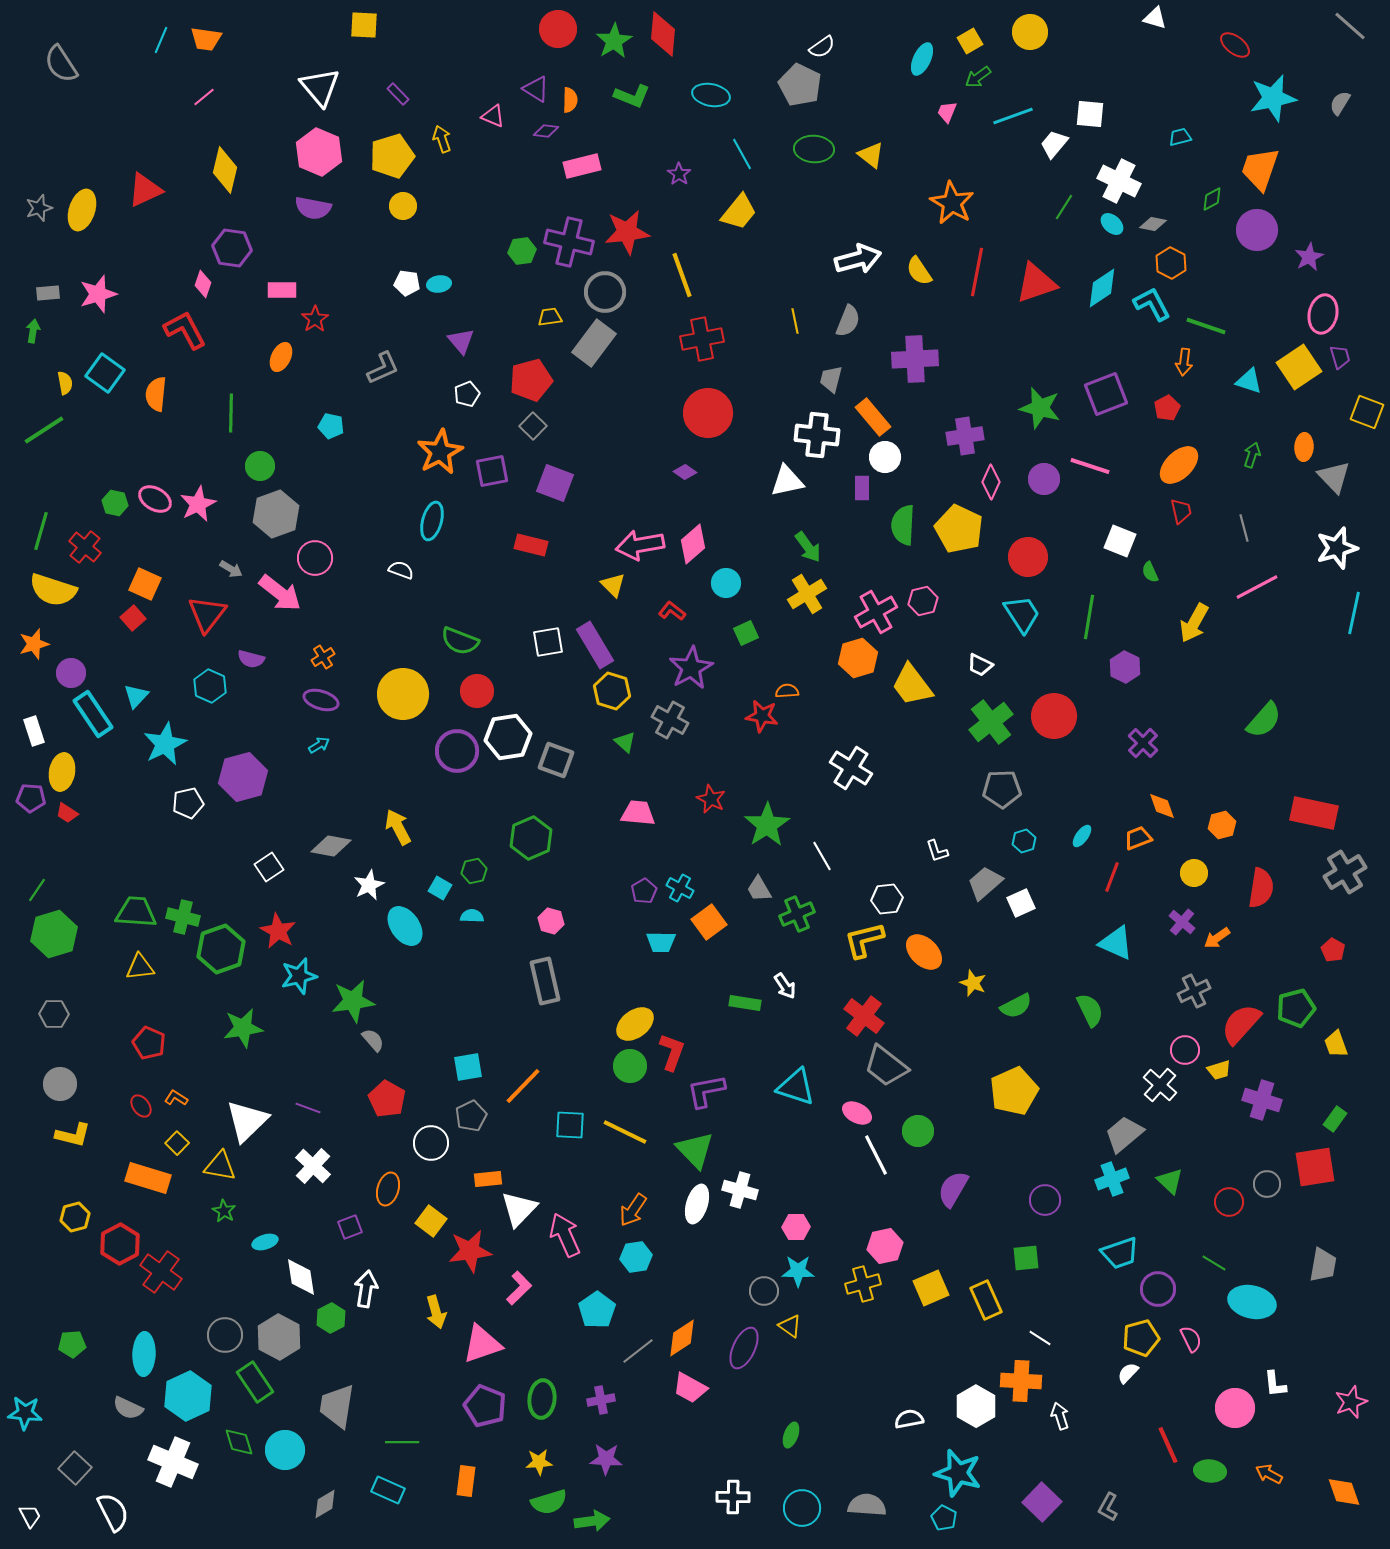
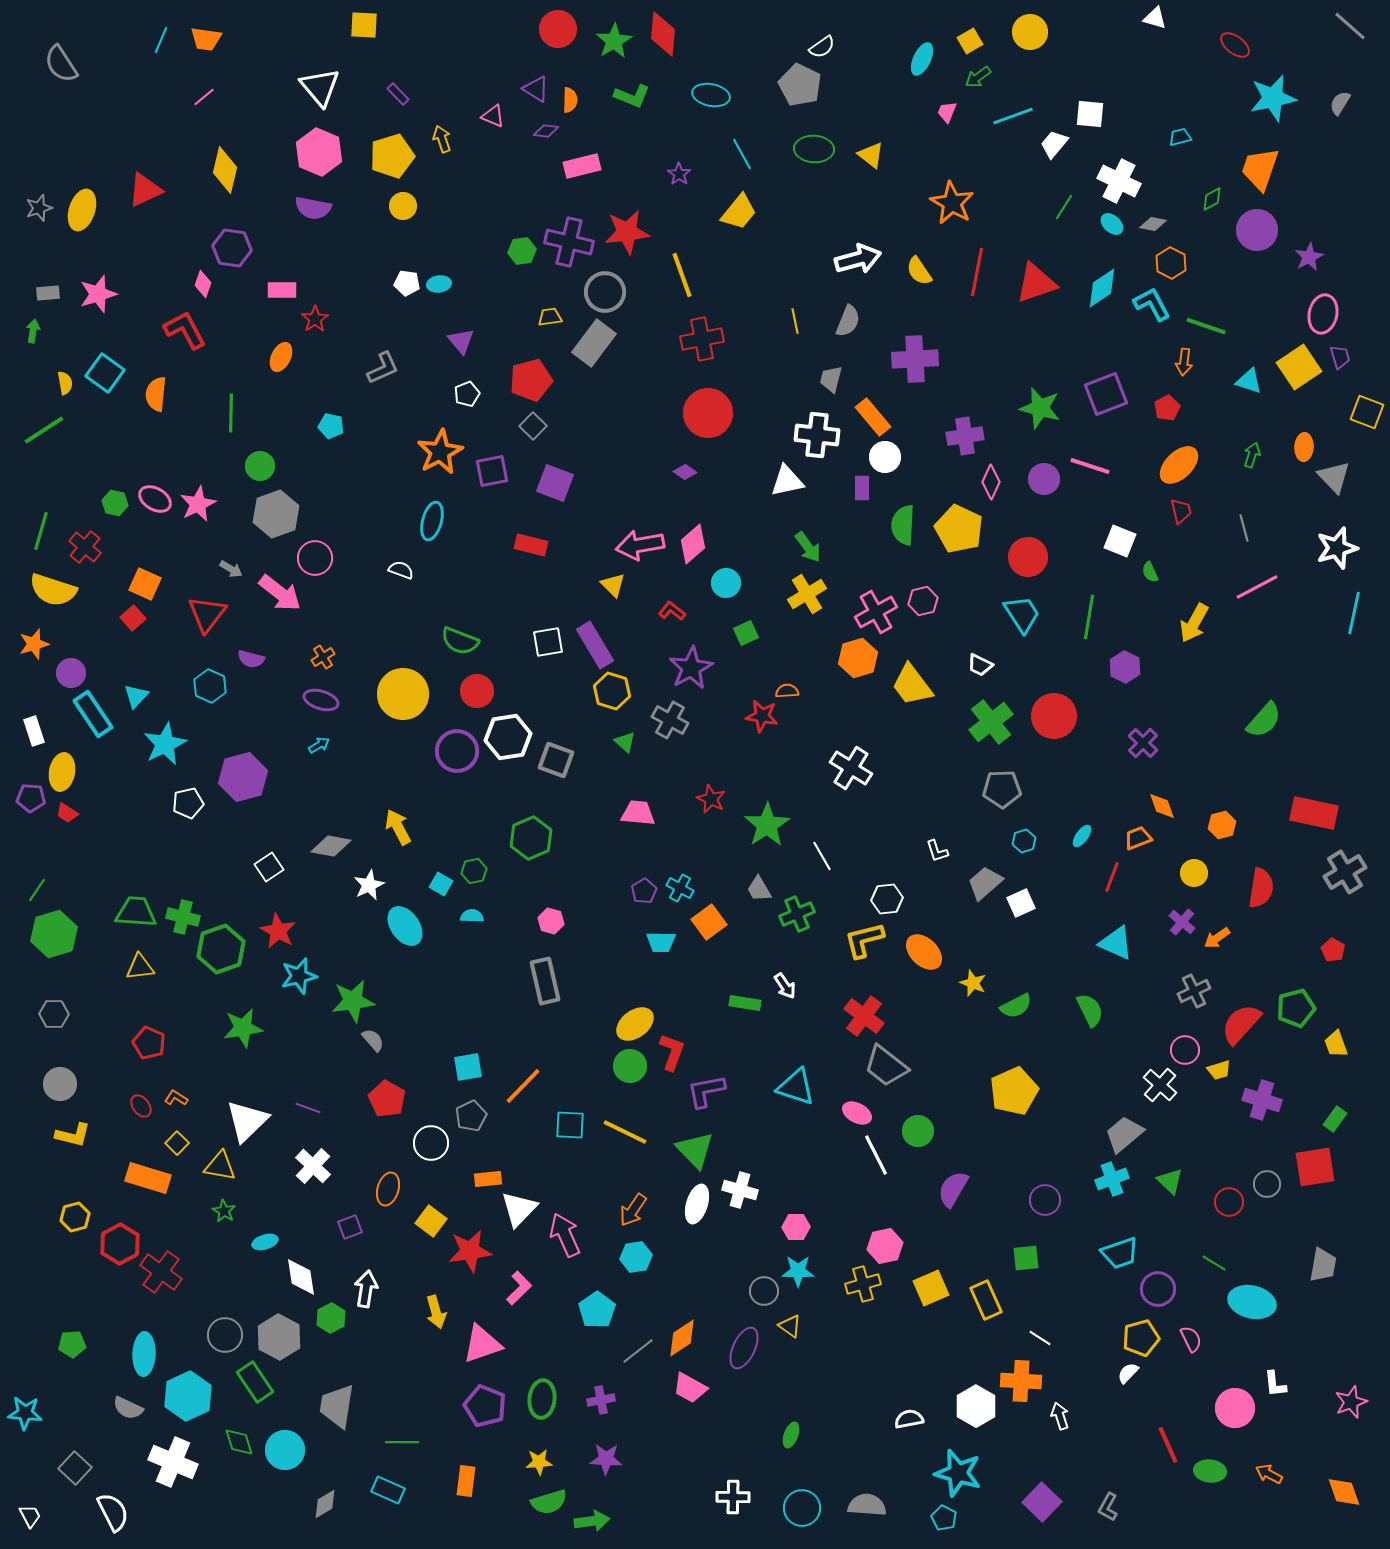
cyan square at (440, 888): moved 1 px right, 4 px up
